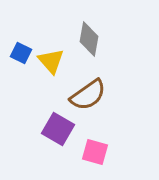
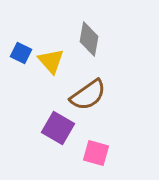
purple square: moved 1 px up
pink square: moved 1 px right, 1 px down
